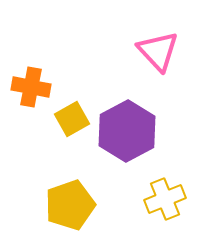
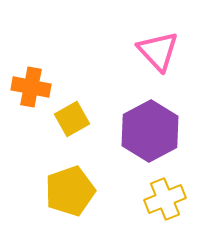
purple hexagon: moved 23 px right
yellow pentagon: moved 14 px up
